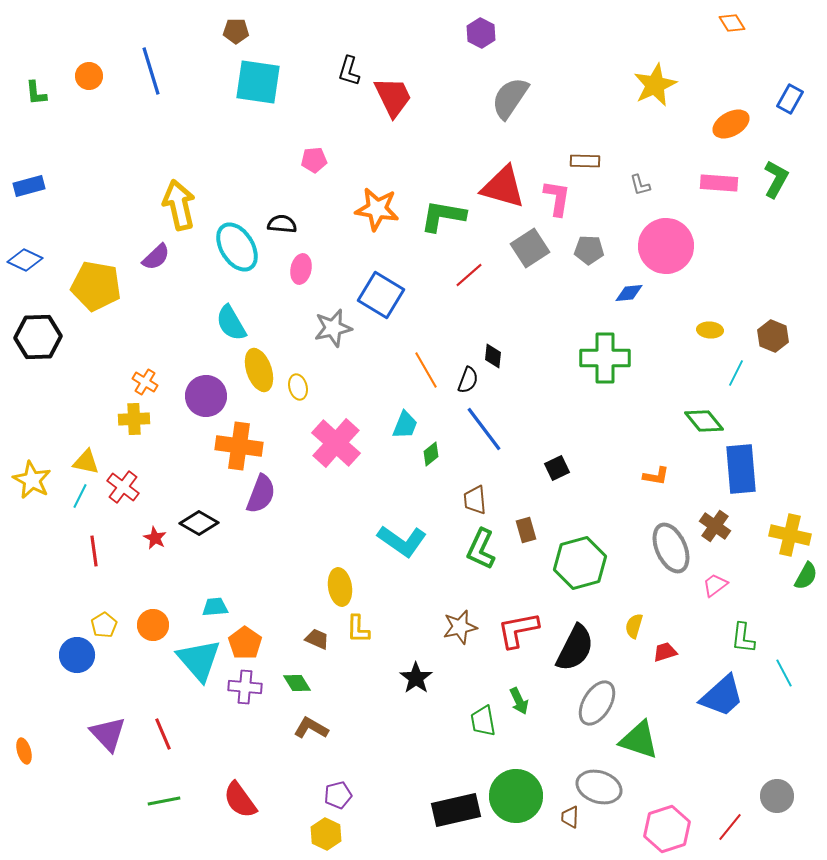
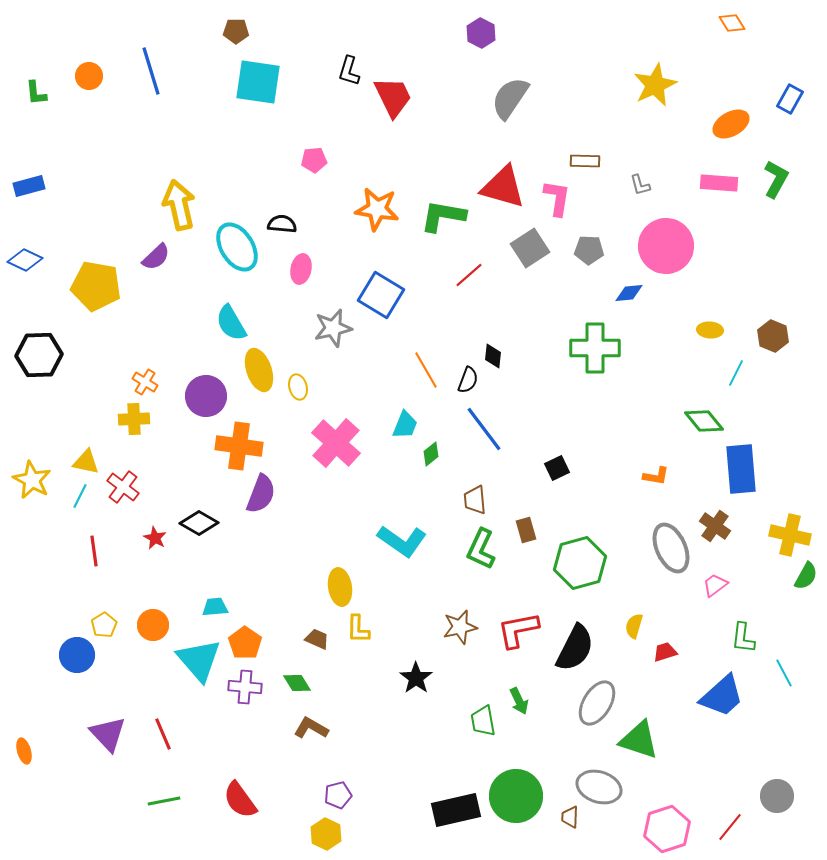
black hexagon at (38, 337): moved 1 px right, 18 px down
green cross at (605, 358): moved 10 px left, 10 px up
